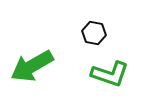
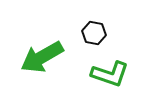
green arrow: moved 10 px right, 9 px up
